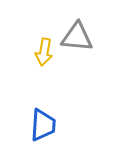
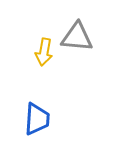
blue trapezoid: moved 6 px left, 6 px up
